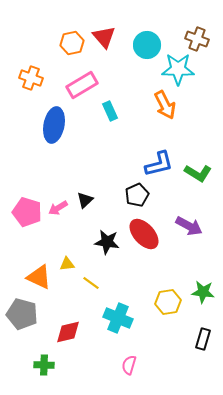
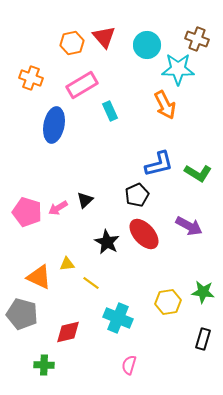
black star: rotated 20 degrees clockwise
